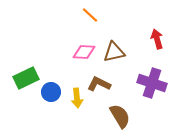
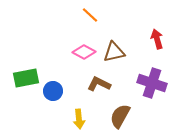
pink diamond: rotated 25 degrees clockwise
green rectangle: rotated 15 degrees clockwise
blue circle: moved 2 px right, 1 px up
yellow arrow: moved 2 px right, 21 px down
brown semicircle: rotated 120 degrees counterclockwise
